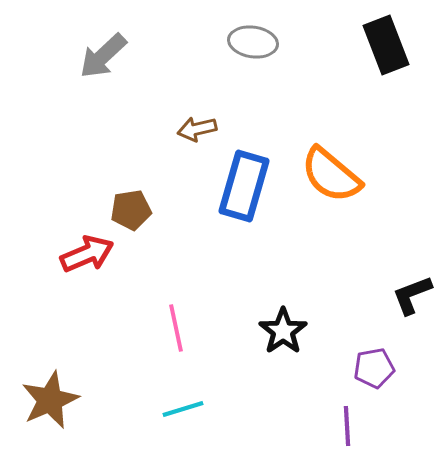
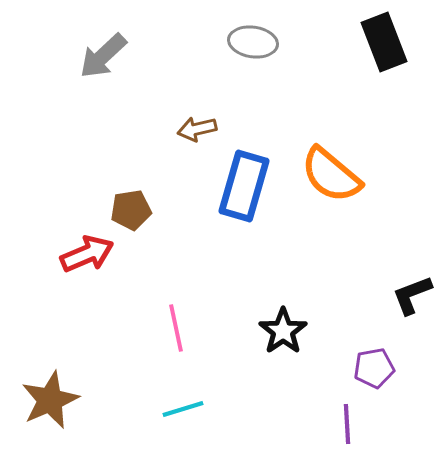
black rectangle: moved 2 px left, 3 px up
purple line: moved 2 px up
